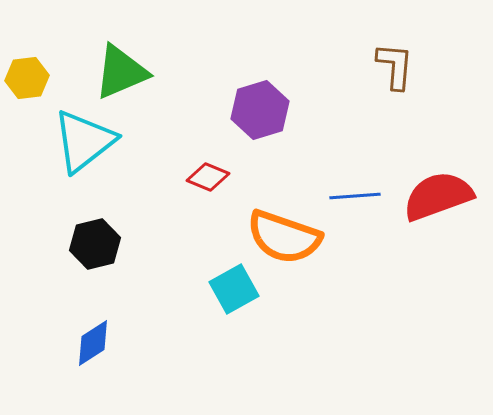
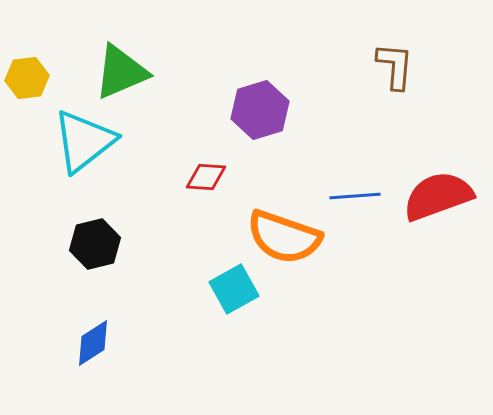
red diamond: moved 2 px left; rotated 18 degrees counterclockwise
